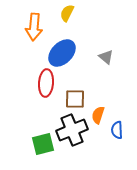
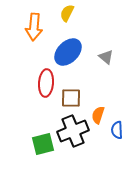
blue ellipse: moved 6 px right, 1 px up
brown square: moved 4 px left, 1 px up
black cross: moved 1 px right, 1 px down
